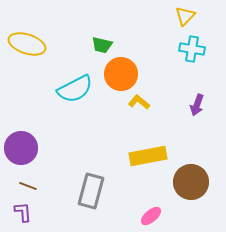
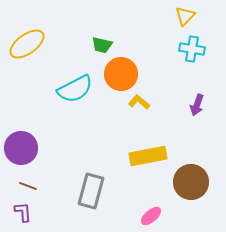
yellow ellipse: rotated 54 degrees counterclockwise
